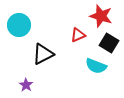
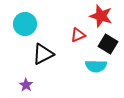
cyan circle: moved 6 px right, 1 px up
black square: moved 1 px left, 1 px down
cyan semicircle: rotated 20 degrees counterclockwise
